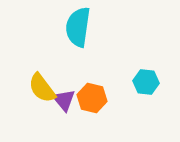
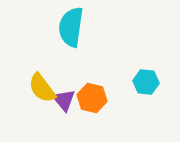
cyan semicircle: moved 7 px left
